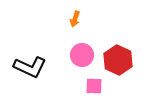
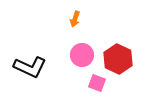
red hexagon: moved 1 px up
pink square: moved 3 px right, 3 px up; rotated 18 degrees clockwise
